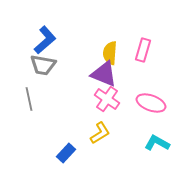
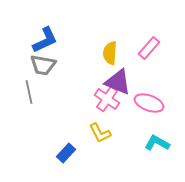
blue L-shape: rotated 16 degrees clockwise
pink rectangle: moved 6 px right, 2 px up; rotated 25 degrees clockwise
purple triangle: moved 14 px right, 8 px down
gray line: moved 7 px up
pink ellipse: moved 2 px left
yellow L-shape: rotated 95 degrees clockwise
